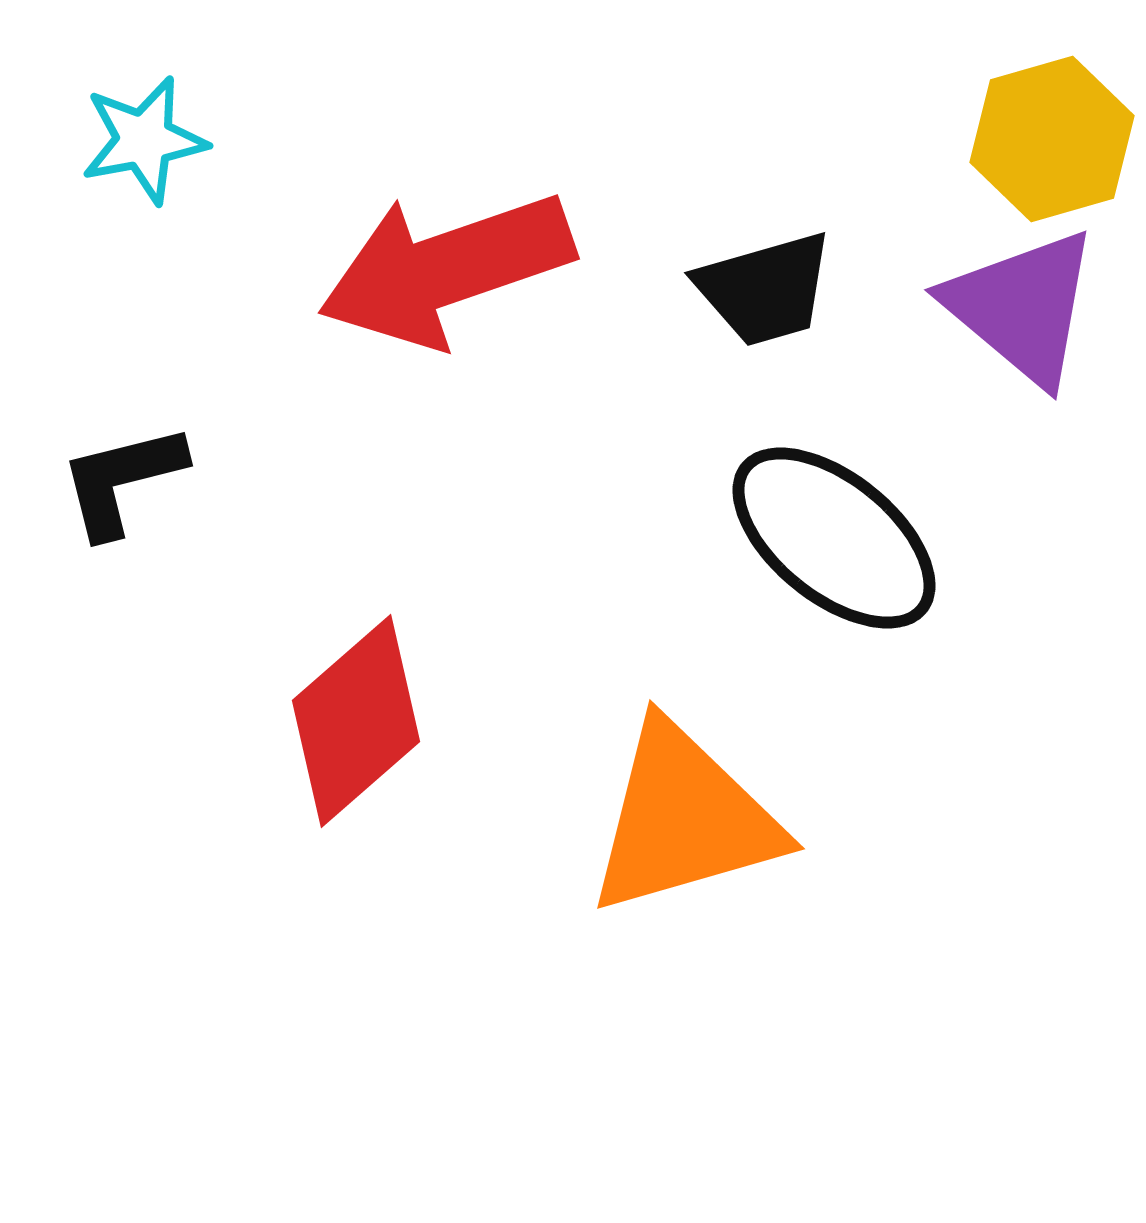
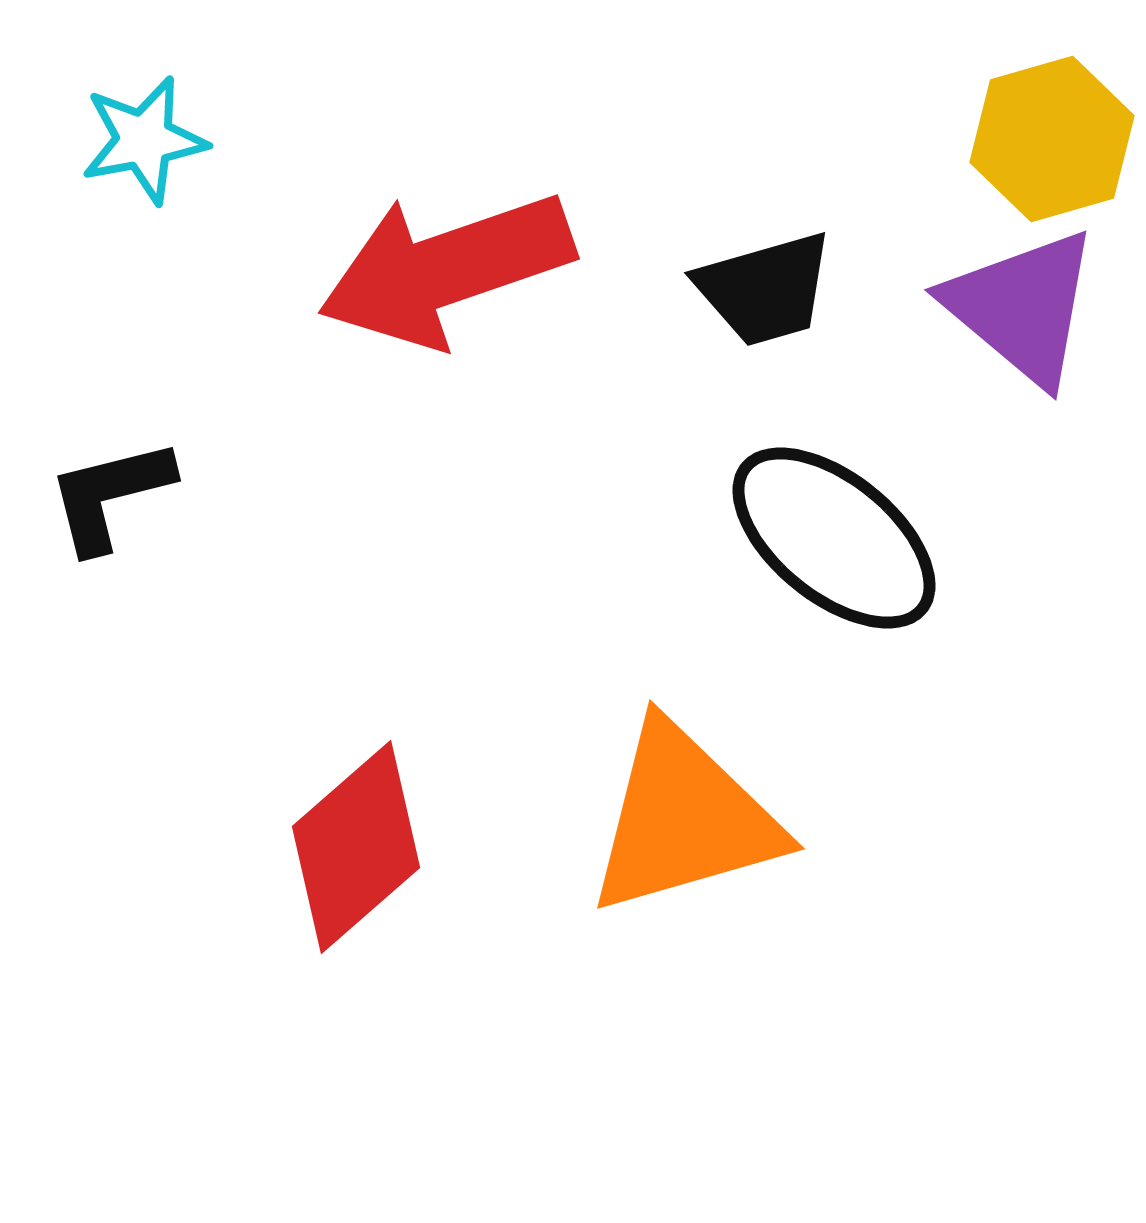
black L-shape: moved 12 px left, 15 px down
red diamond: moved 126 px down
